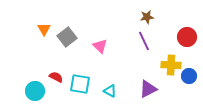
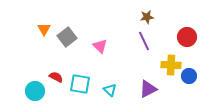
cyan triangle: moved 1 px up; rotated 16 degrees clockwise
